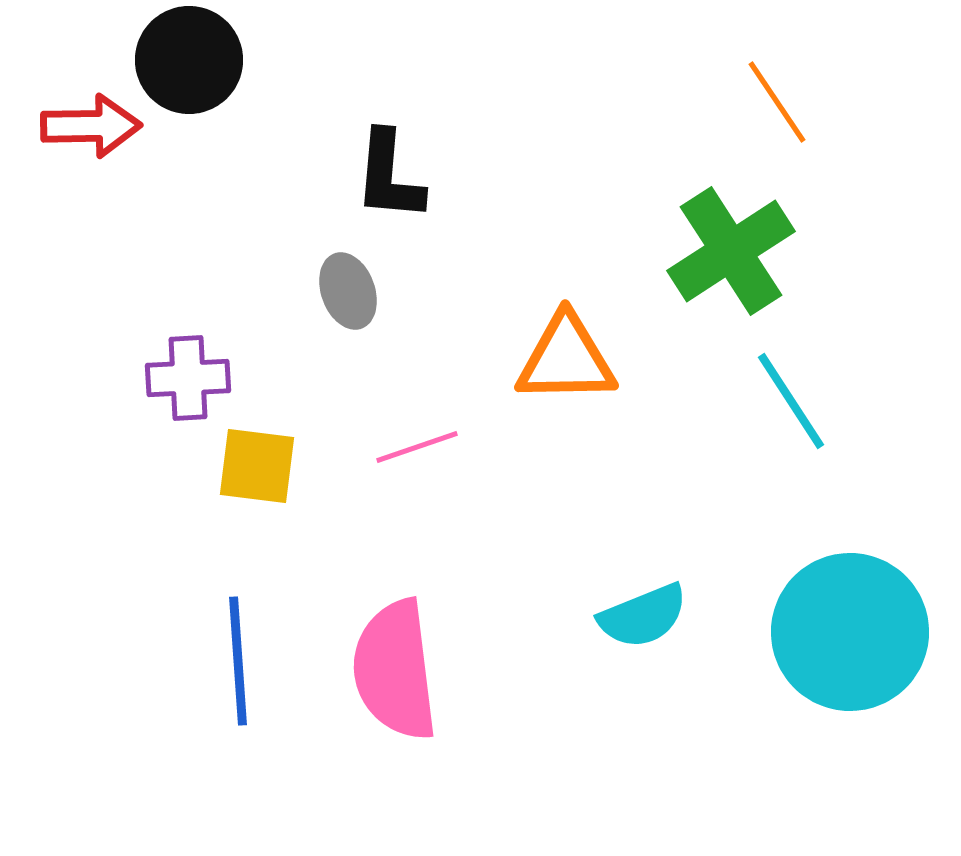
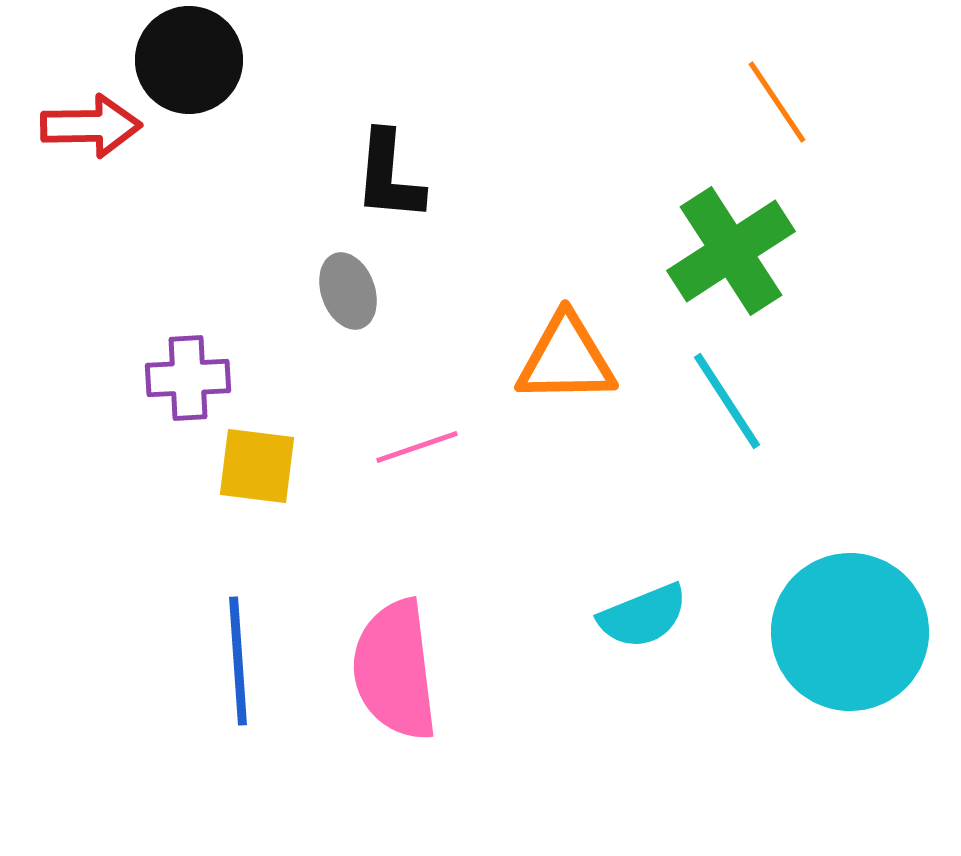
cyan line: moved 64 px left
